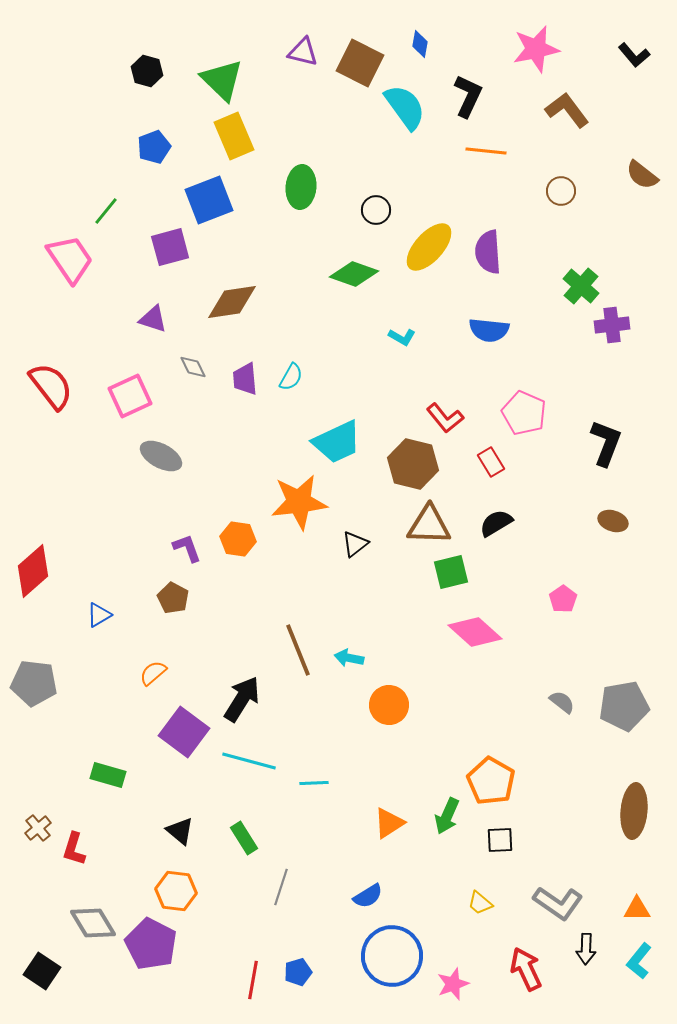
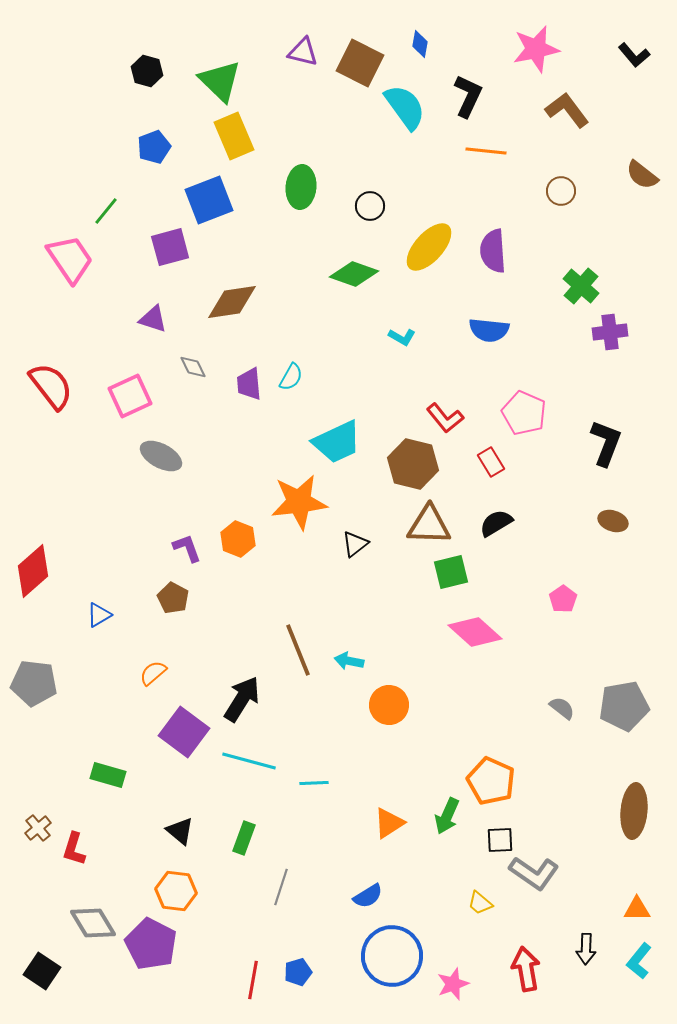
green triangle at (222, 80): moved 2 px left, 1 px down
black circle at (376, 210): moved 6 px left, 4 px up
purple semicircle at (488, 252): moved 5 px right, 1 px up
purple cross at (612, 325): moved 2 px left, 7 px down
purple trapezoid at (245, 379): moved 4 px right, 5 px down
orange hexagon at (238, 539): rotated 12 degrees clockwise
cyan arrow at (349, 658): moved 3 px down
gray semicircle at (562, 702): moved 6 px down
orange pentagon at (491, 781): rotated 6 degrees counterclockwise
green rectangle at (244, 838): rotated 52 degrees clockwise
gray L-shape at (558, 903): moved 24 px left, 30 px up
red arrow at (526, 969): rotated 15 degrees clockwise
